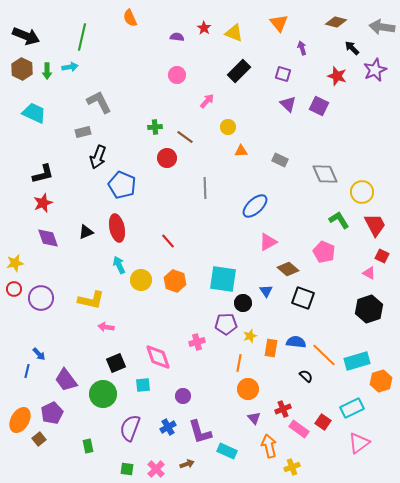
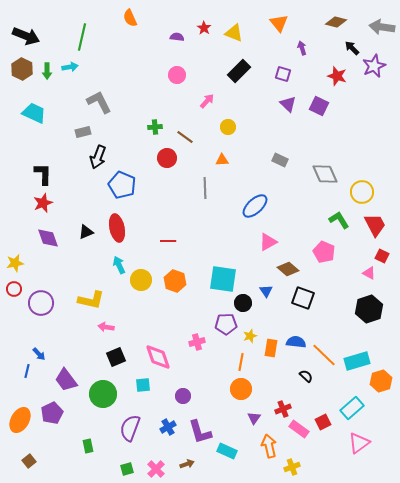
purple star at (375, 70): moved 1 px left, 4 px up
orange triangle at (241, 151): moved 19 px left, 9 px down
black L-shape at (43, 174): rotated 75 degrees counterclockwise
red line at (168, 241): rotated 49 degrees counterclockwise
purple circle at (41, 298): moved 5 px down
black square at (116, 363): moved 6 px up
orange line at (239, 363): moved 2 px right, 1 px up
orange circle at (248, 389): moved 7 px left
cyan rectangle at (352, 408): rotated 15 degrees counterclockwise
purple triangle at (254, 418): rotated 16 degrees clockwise
red square at (323, 422): rotated 28 degrees clockwise
brown square at (39, 439): moved 10 px left, 22 px down
green square at (127, 469): rotated 24 degrees counterclockwise
